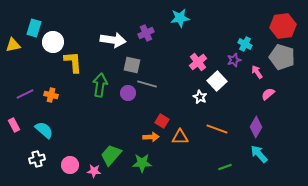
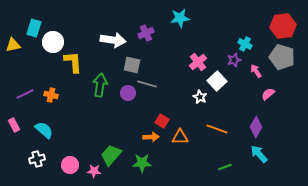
pink arrow: moved 1 px left, 1 px up
